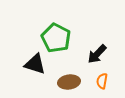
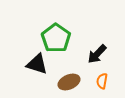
green pentagon: rotated 8 degrees clockwise
black triangle: moved 2 px right
brown ellipse: rotated 15 degrees counterclockwise
